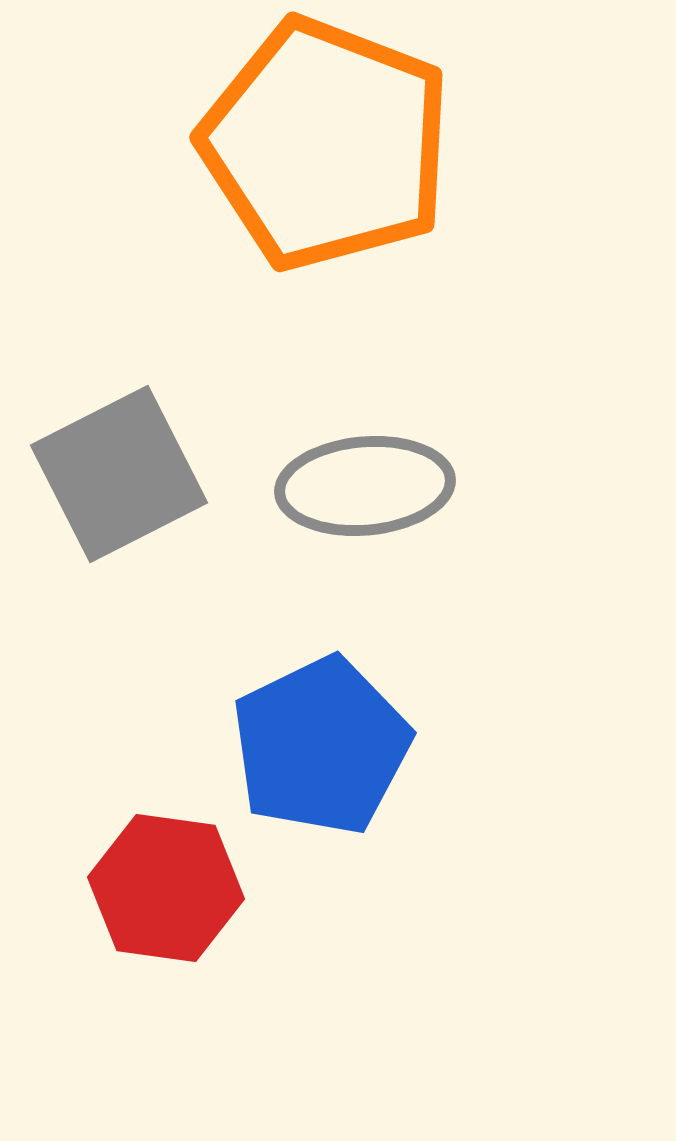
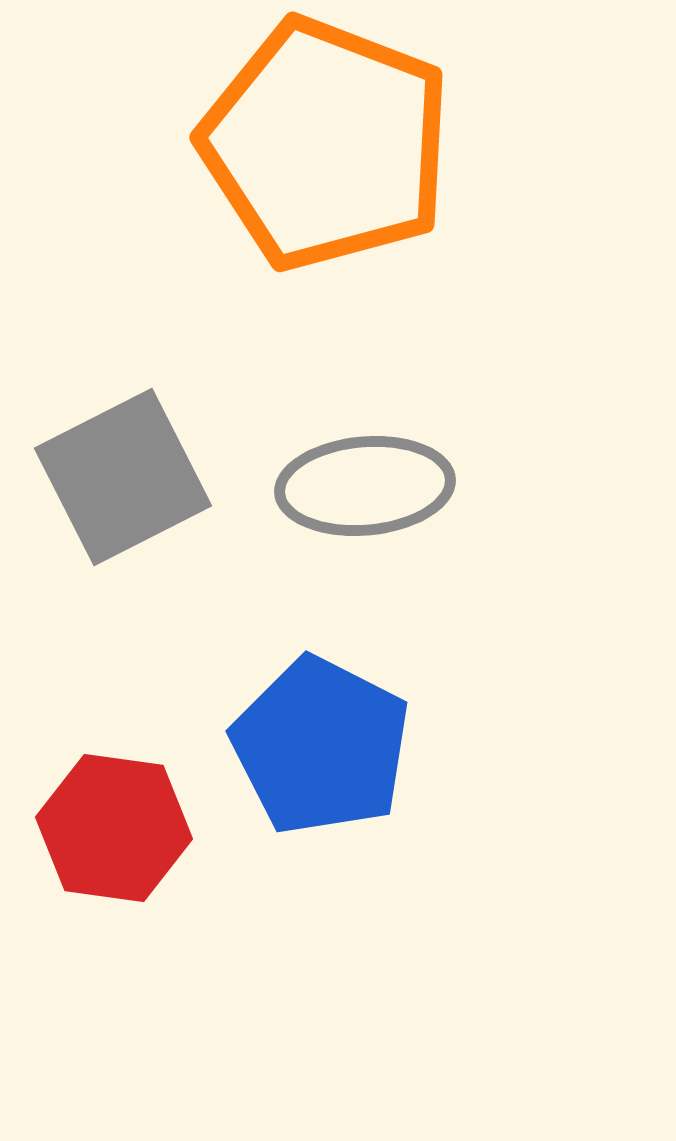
gray square: moved 4 px right, 3 px down
blue pentagon: rotated 19 degrees counterclockwise
red hexagon: moved 52 px left, 60 px up
